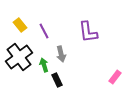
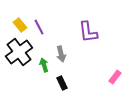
purple line: moved 5 px left, 4 px up
black cross: moved 5 px up
black rectangle: moved 5 px right, 3 px down
